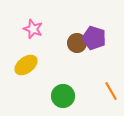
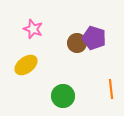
orange line: moved 2 px up; rotated 24 degrees clockwise
